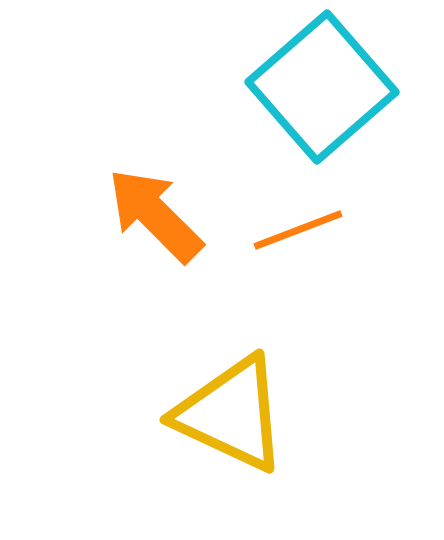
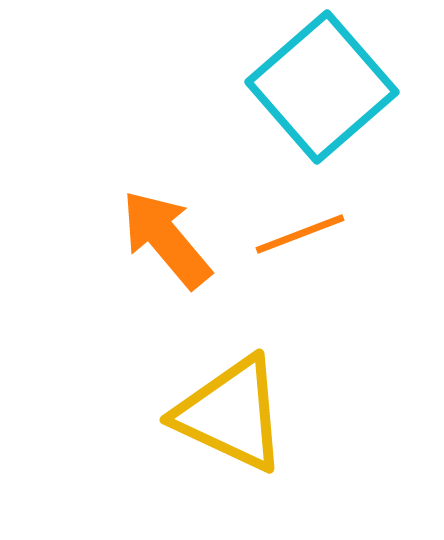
orange arrow: moved 11 px right, 24 px down; rotated 5 degrees clockwise
orange line: moved 2 px right, 4 px down
